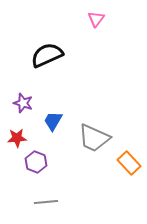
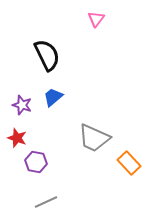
black semicircle: rotated 88 degrees clockwise
purple star: moved 1 px left, 2 px down
blue trapezoid: moved 24 px up; rotated 20 degrees clockwise
red star: rotated 24 degrees clockwise
purple hexagon: rotated 10 degrees counterclockwise
gray line: rotated 20 degrees counterclockwise
